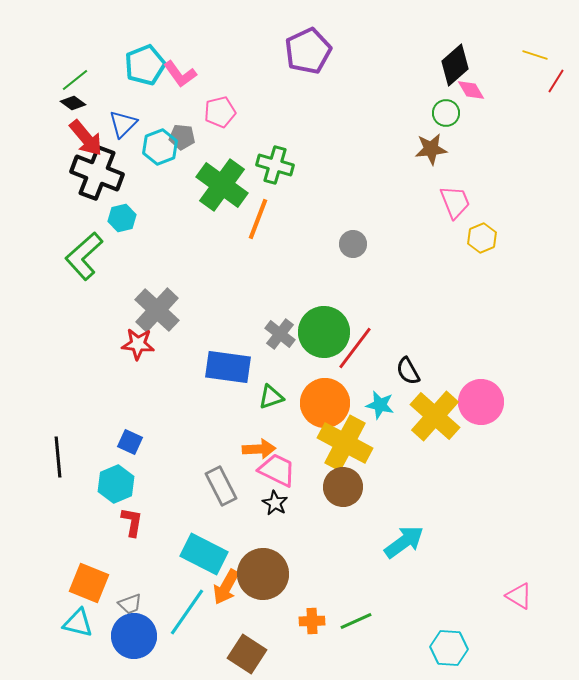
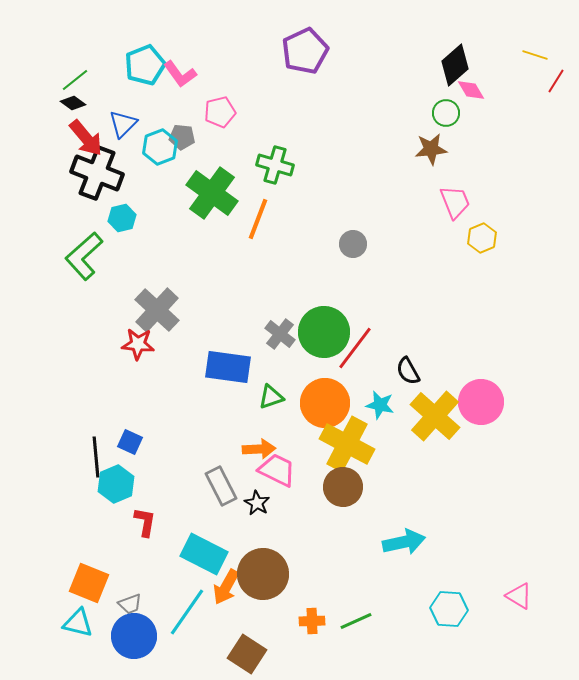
purple pentagon at (308, 51): moved 3 px left
green cross at (222, 185): moved 10 px left, 8 px down
yellow cross at (345, 443): moved 2 px right, 1 px down
black line at (58, 457): moved 38 px right
black star at (275, 503): moved 18 px left
red L-shape at (132, 522): moved 13 px right
cyan arrow at (404, 542): rotated 24 degrees clockwise
cyan hexagon at (449, 648): moved 39 px up
